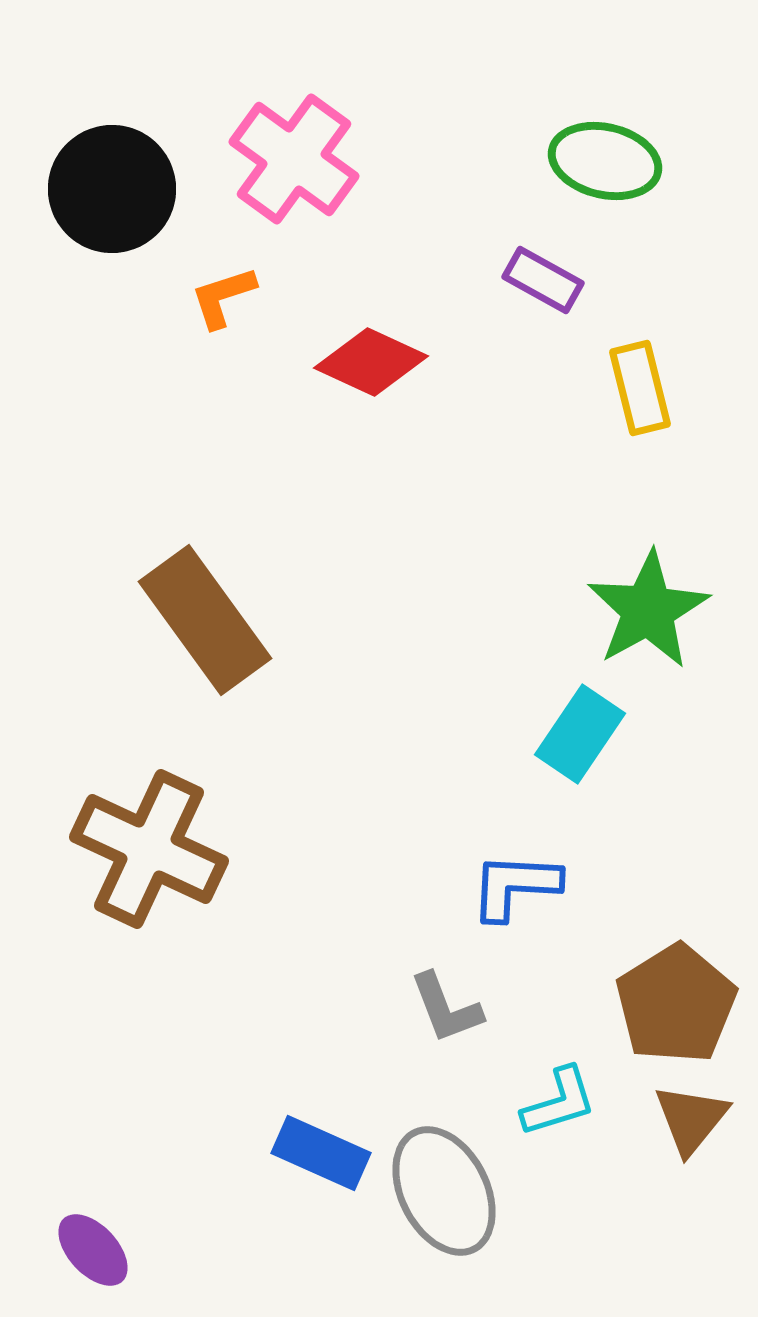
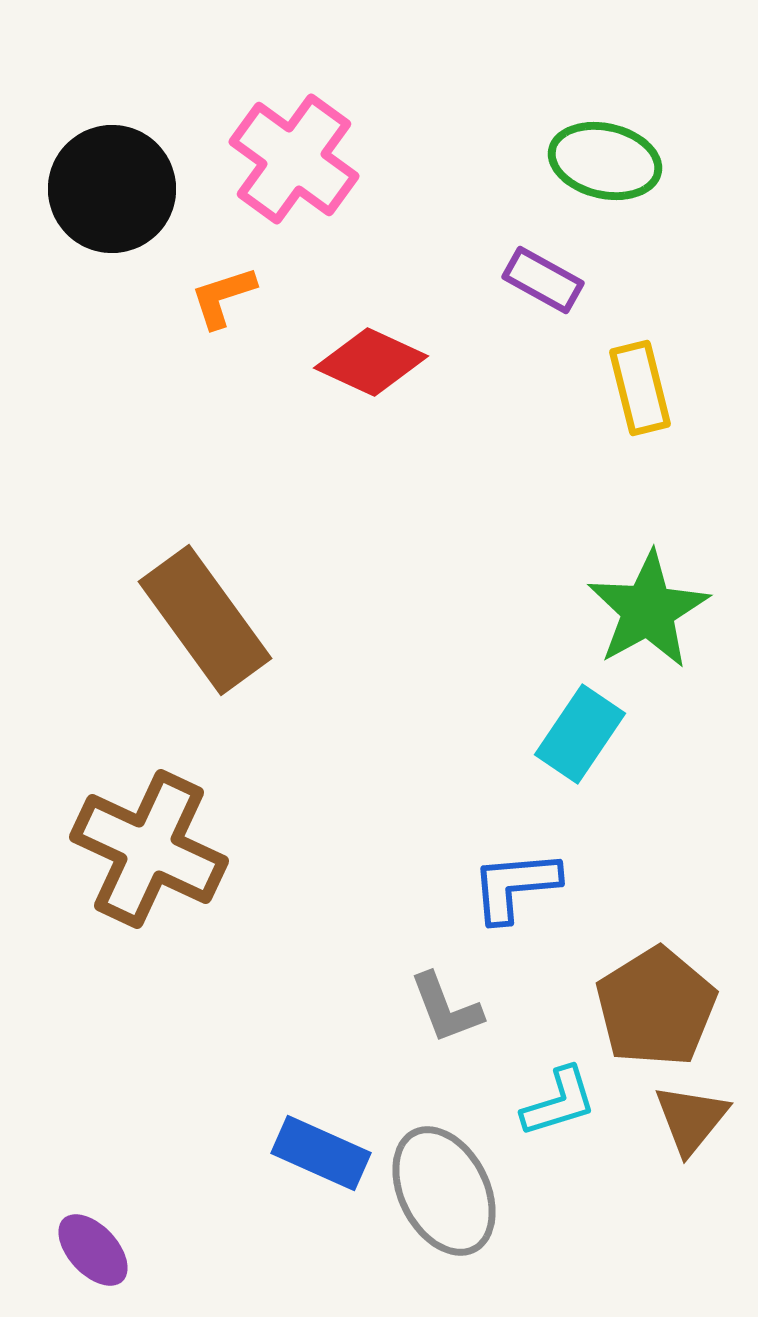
blue L-shape: rotated 8 degrees counterclockwise
brown pentagon: moved 20 px left, 3 px down
